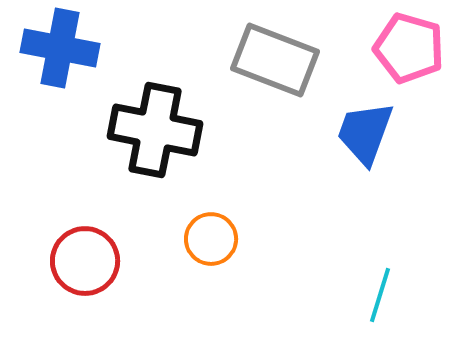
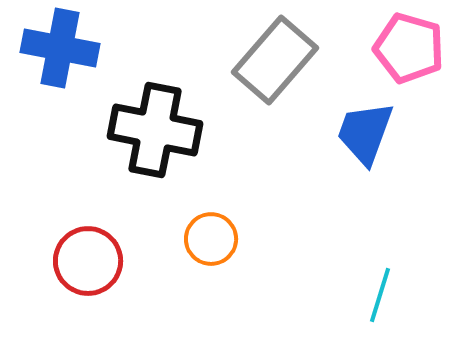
gray rectangle: rotated 70 degrees counterclockwise
red circle: moved 3 px right
